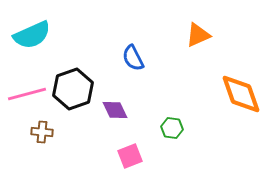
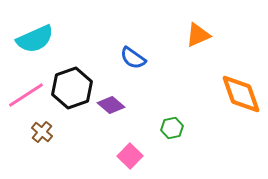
cyan semicircle: moved 3 px right, 4 px down
blue semicircle: rotated 28 degrees counterclockwise
black hexagon: moved 1 px left, 1 px up
pink line: moved 1 px left, 1 px down; rotated 18 degrees counterclockwise
purple diamond: moved 4 px left, 5 px up; rotated 24 degrees counterclockwise
green hexagon: rotated 20 degrees counterclockwise
brown cross: rotated 35 degrees clockwise
pink square: rotated 25 degrees counterclockwise
